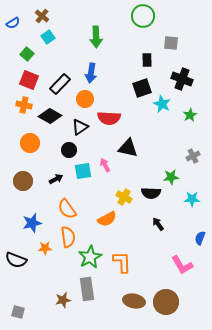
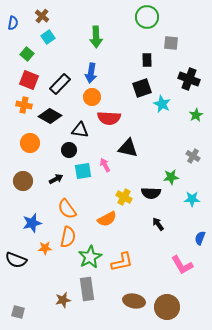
green circle at (143, 16): moved 4 px right, 1 px down
blue semicircle at (13, 23): rotated 48 degrees counterclockwise
black cross at (182, 79): moved 7 px right
orange circle at (85, 99): moved 7 px right, 2 px up
green star at (190, 115): moved 6 px right
black triangle at (80, 127): moved 3 px down; rotated 42 degrees clockwise
gray cross at (193, 156): rotated 32 degrees counterclockwise
orange semicircle at (68, 237): rotated 20 degrees clockwise
orange L-shape at (122, 262): rotated 80 degrees clockwise
brown circle at (166, 302): moved 1 px right, 5 px down
